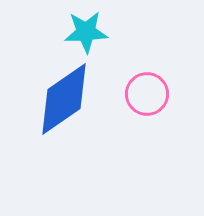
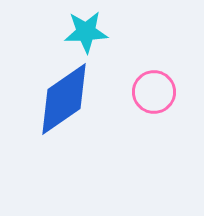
pink circle: moved 7 px right, 2 px up
